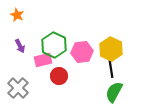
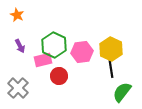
green semicircle: moved 8 px right; rotated 10 degrees clockwise
